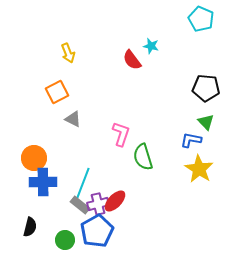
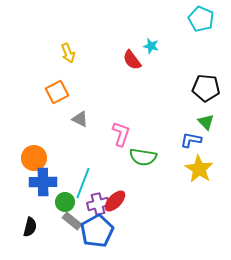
gray triangle: moved 7 px right
green semicircle: rotated 64 degrees counterclockwise
gray rectangle: moved 8 px left, 16 px down
green circle: moved 38 px up
